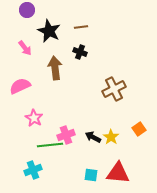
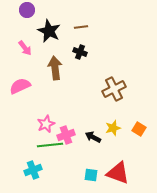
pink star: moved 12 px right, 6 px down; rotated 18 degrees clockwise
orange square: rotated 24 degrees counterclockwise
yellow star: moved 2 px right, 9 px up; rotated 21 degrees clockwise
red triangle: rotated 15 degrees clockwise
